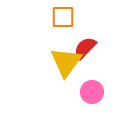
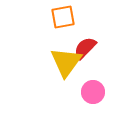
orange square: rotated 10 degrees counterclockwise
pink circle: moved 1 px right
